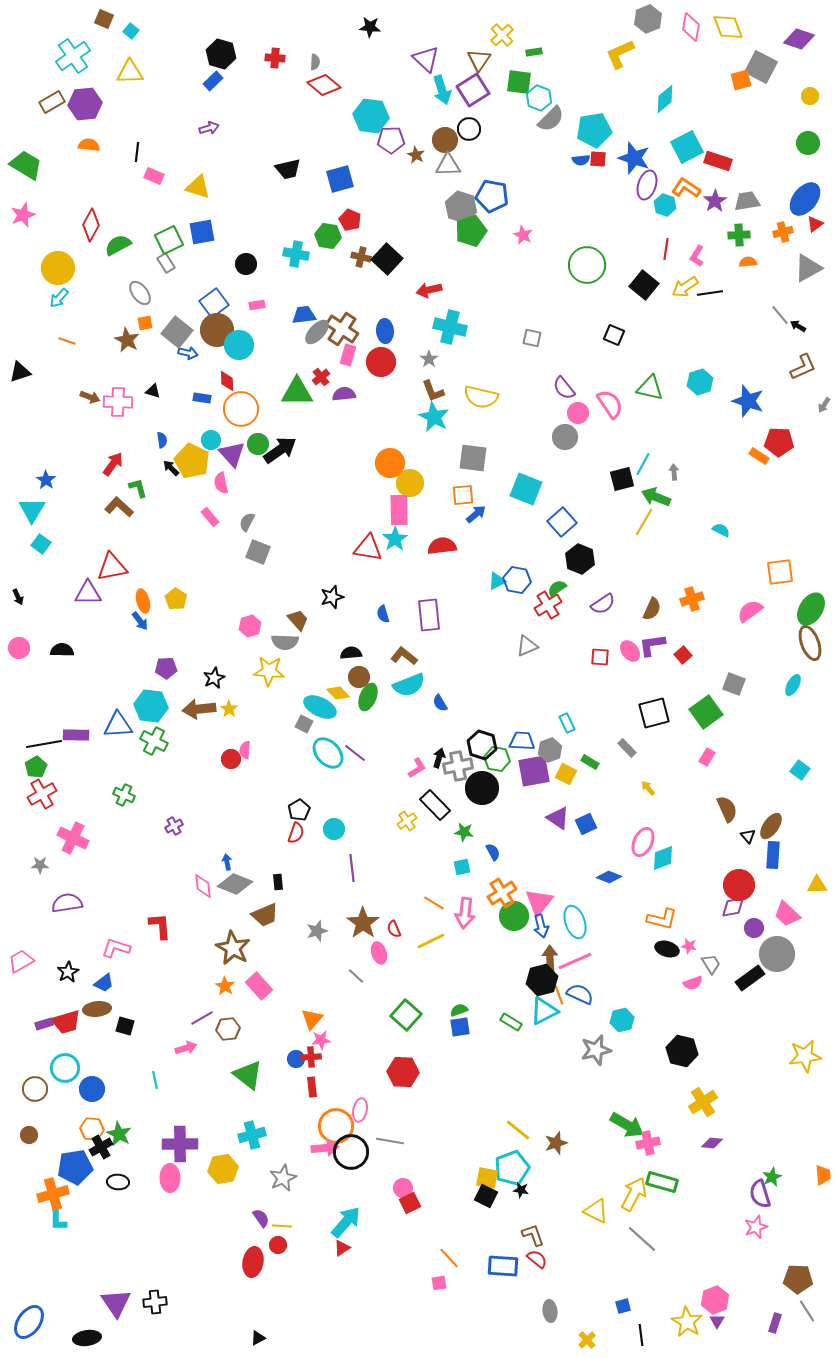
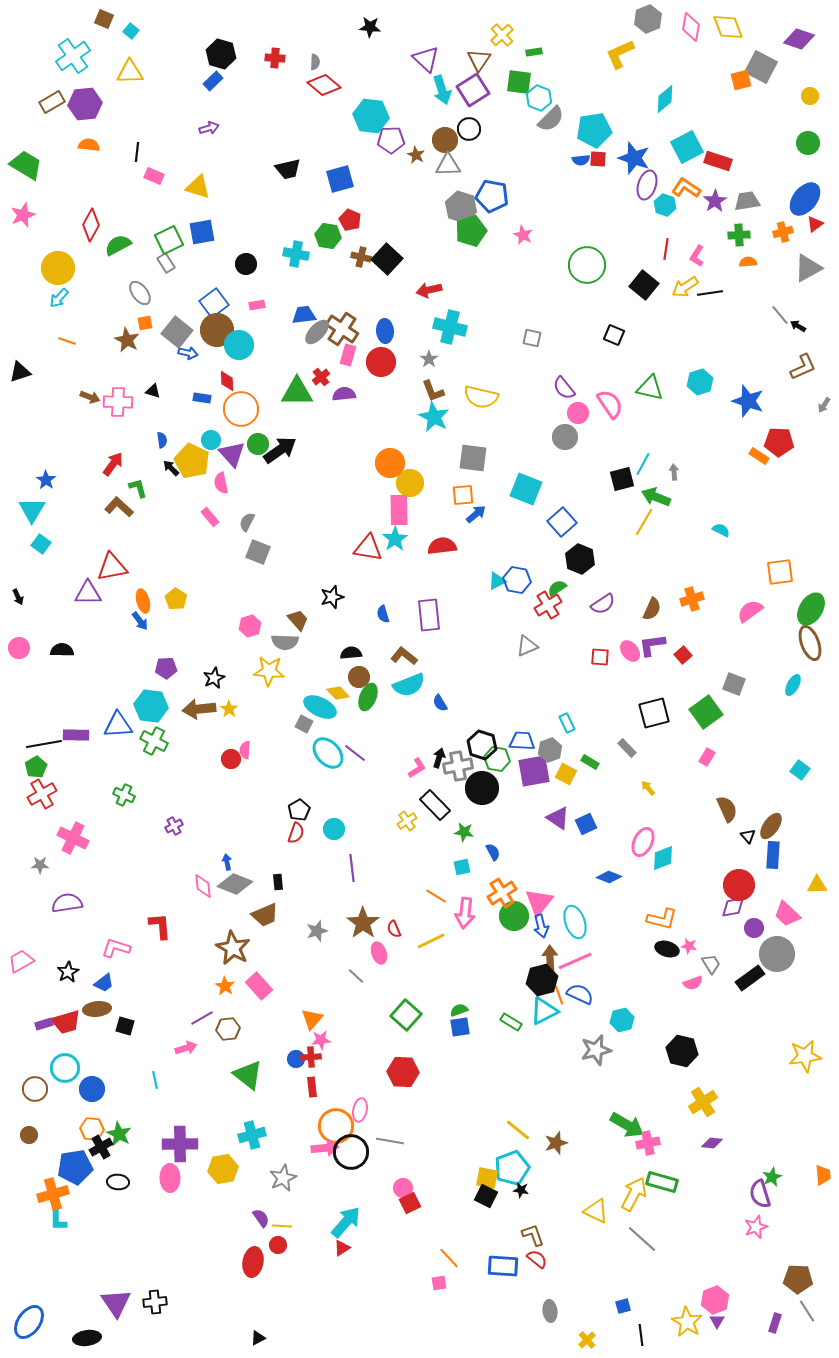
orange line at (434, 903): moved 2 px right, 7 px up
